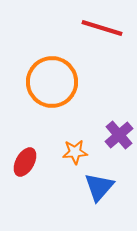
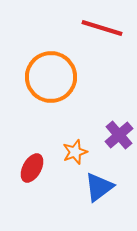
orange circle: moved 1 px left, 5 px up
orange star: rotated 15 degrees counterclockwise
red ellipse: moved 7 px right, 6 px down
blue triangle: rotated 12 degrees clockwise
